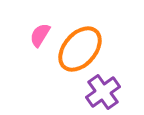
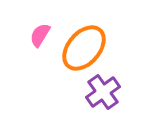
orange ellipse: moved 4 px right, 1 px up
